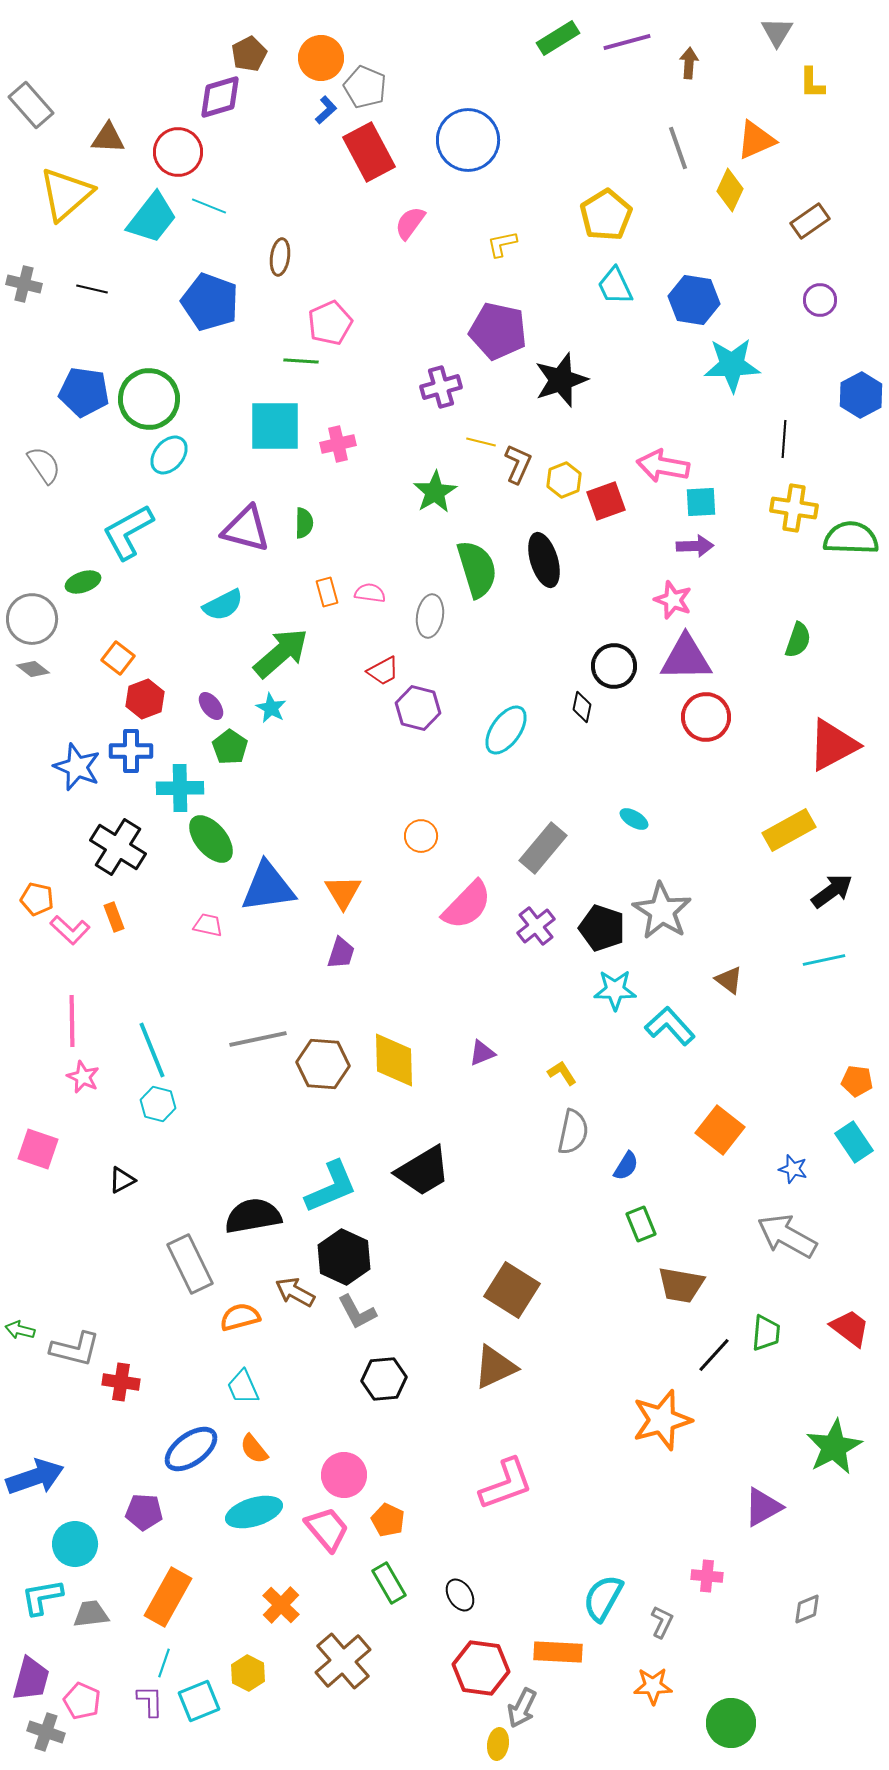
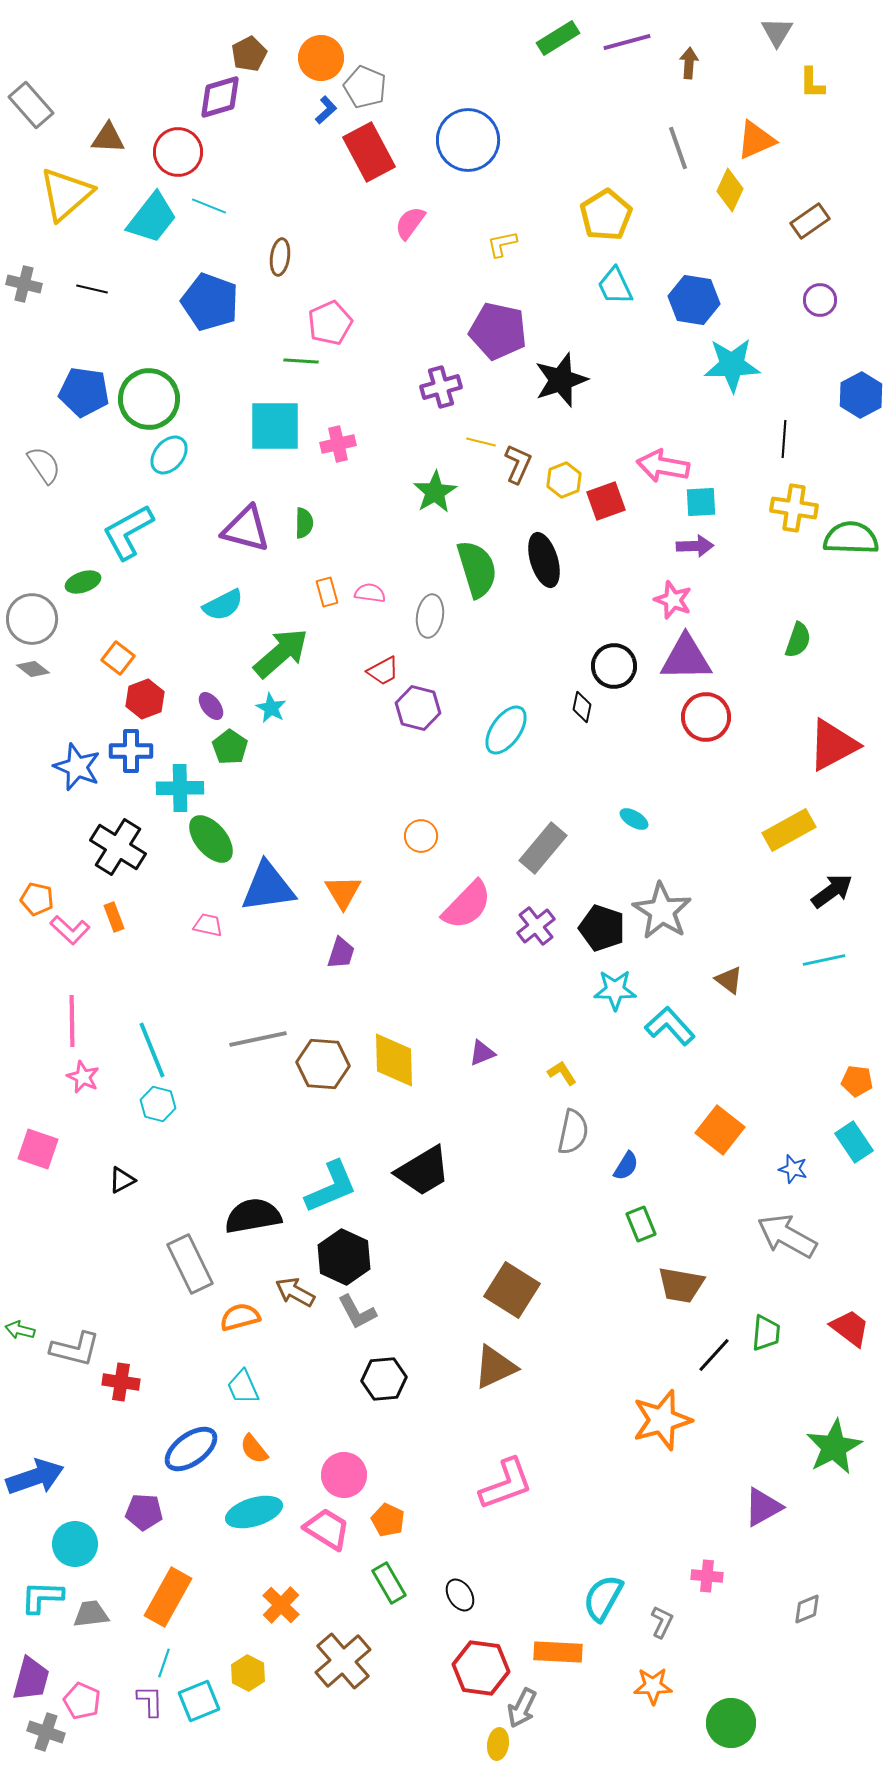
pink trapezoid at (327, 1529): rotated 18 degrees counterclockwise
cyan L-shape at (42, 1597): rotated 12 degrees clockwise
